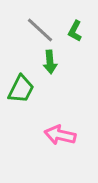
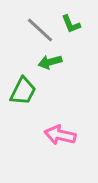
green L-shape: moved 4 px left, 7 px up; rotated 50 degrees counterclockwise
green arrow: rotated 80 degrees clockwise
green trapezoid: moved 2 px right, 2 px down
